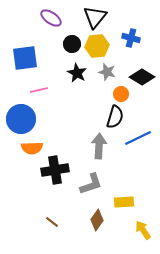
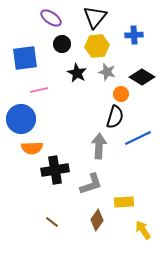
blue cross: moved 3 px right, 3 px up; rotated 18 degrees counterclockwise
black circle: moved 10 px left
